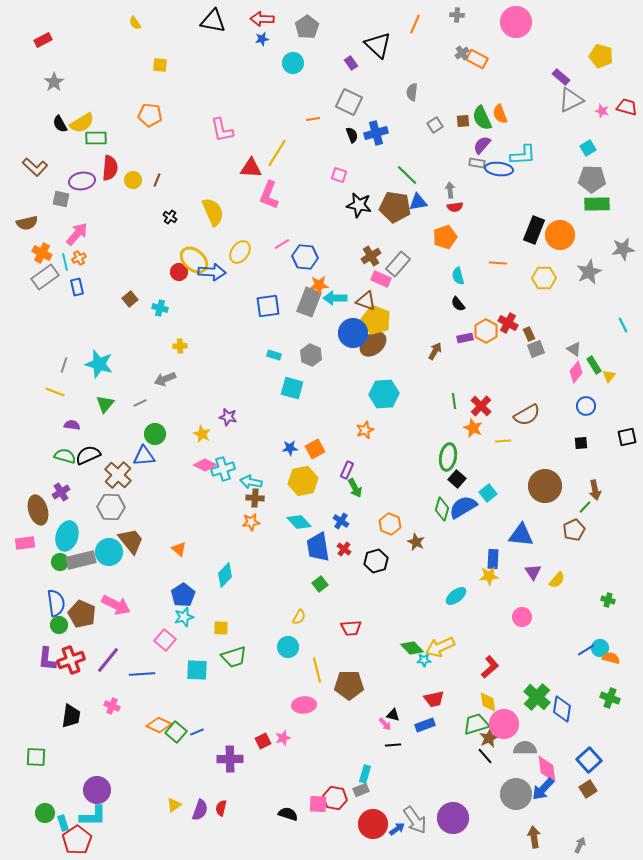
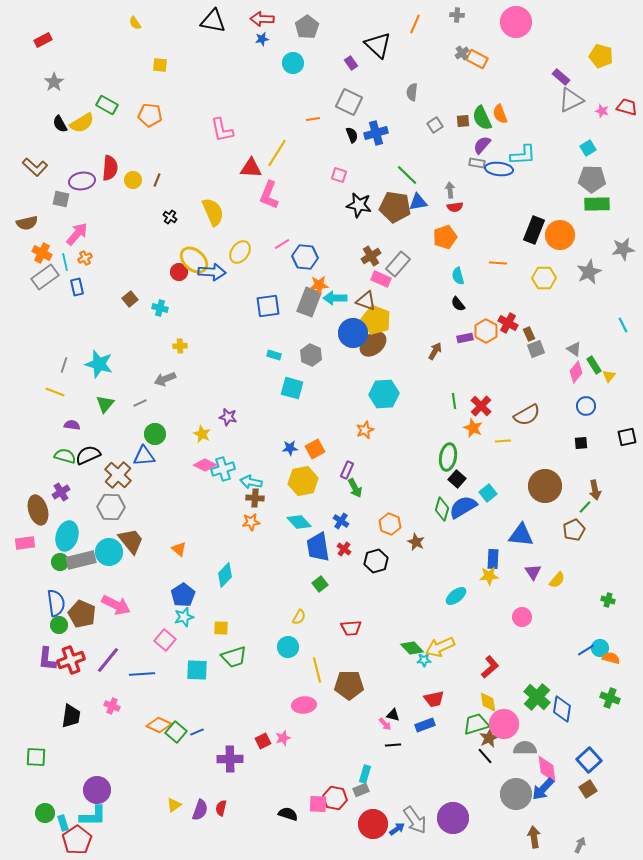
green rectangle at (96, 138): moved 11 px right, 33 px up; rotated 30 degrees clockwise
orange cross at (79, 258): moved 6 px right
